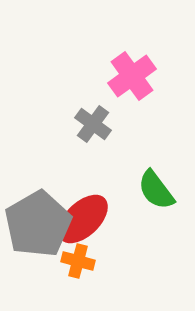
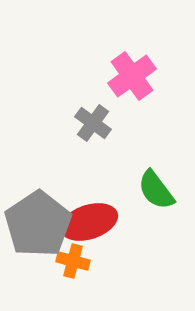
gray cross: moved 1 px up
red ellipse: moved 6 px right, 3 px down; rotated 26 degrees clockwise
gray pentagon: rotated 4 degrees counterclockwise
orange cross: moved 5 px left
